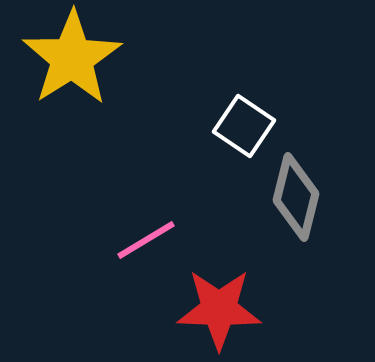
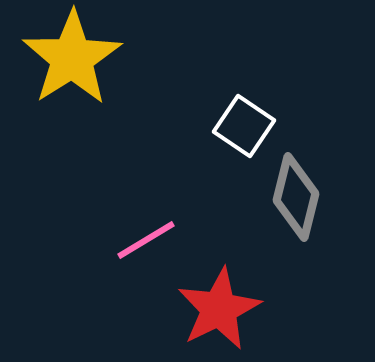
red star: rotated 28 degrees counterclockwise
